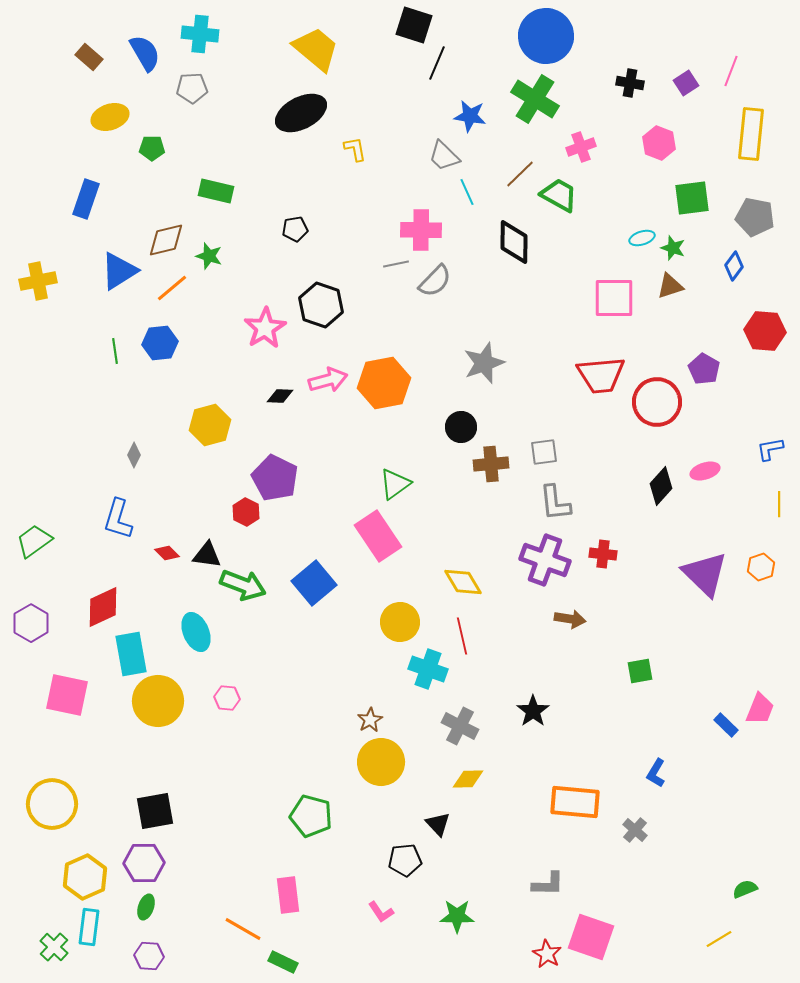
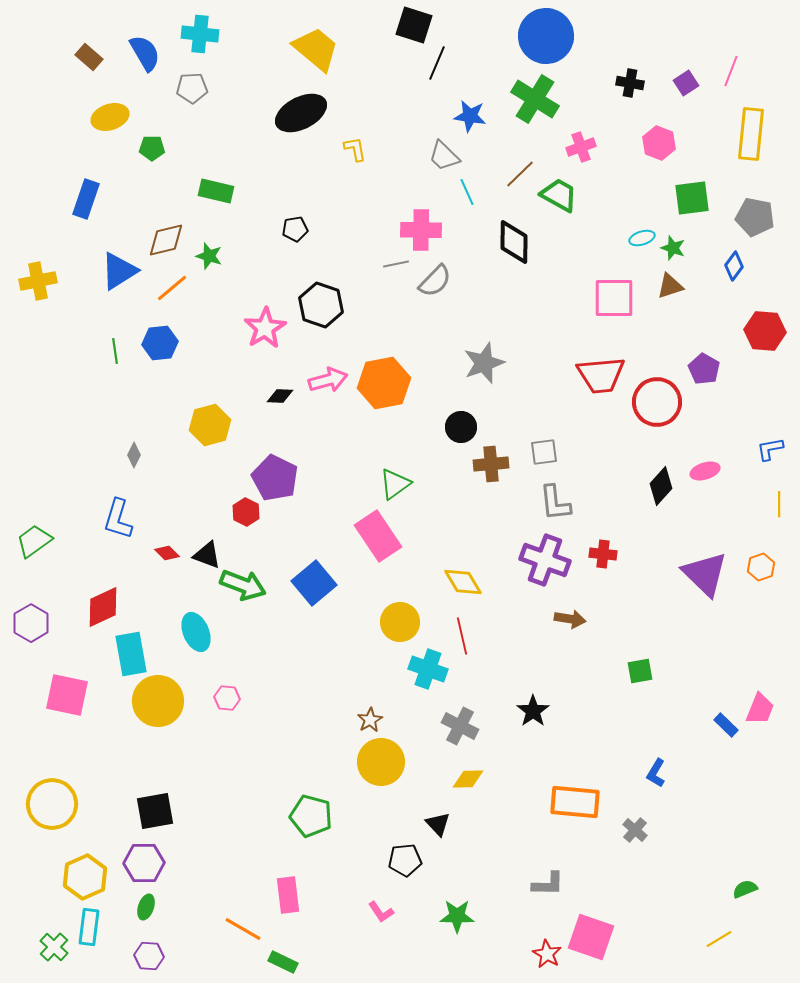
black triangle at (207, 555): rotated 12 degrees clockwise
